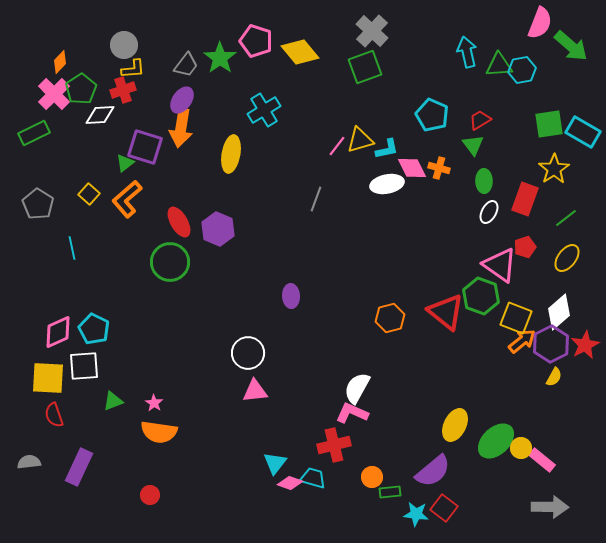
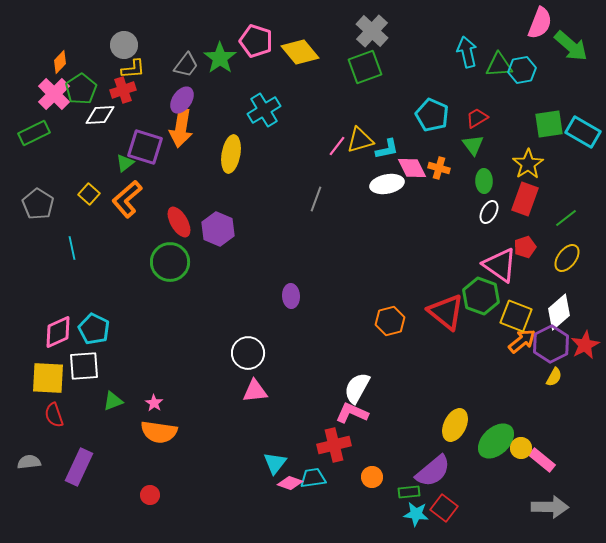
red trapezoid at (480, 120): moved 3 px left, 2 px up
yellow star at (554, 169): moved 26 px left, 5 px up
orange hexagon at (390, 318): moved 3 px down
yellow square at (516, 318): moved 2 px up
cyan trapezoid at (313, 478): rotated 24 degrees counterclockwise
green rectangle at (390, 492): moved 19 px right
